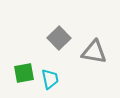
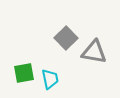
gray square: moved 7 px right
